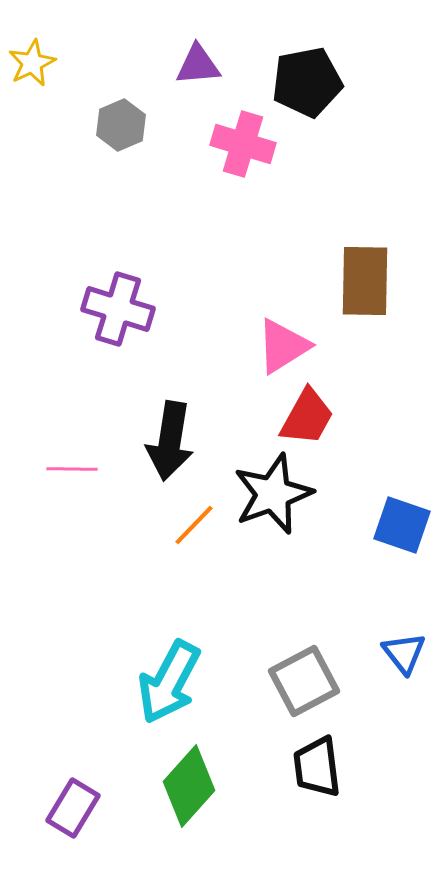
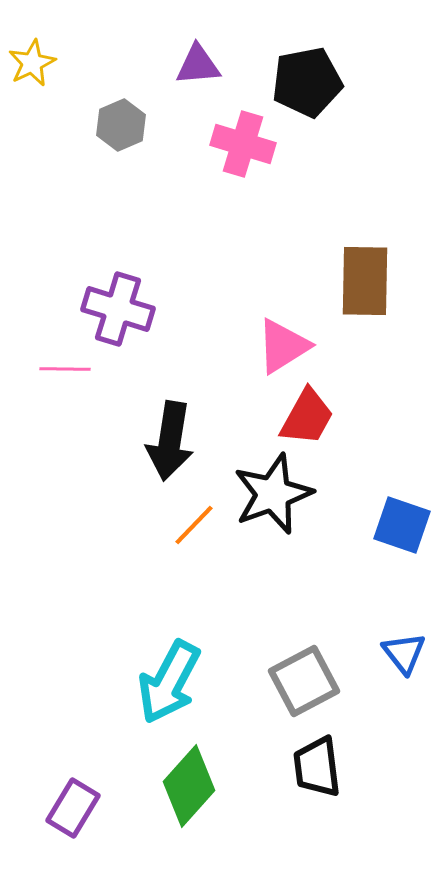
pink line: moved 7 px left, 100 px up
